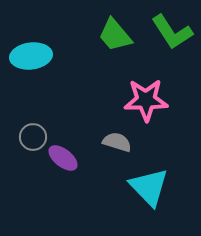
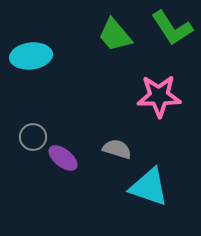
green L-shape: moved 4 px up
pink star: moved 13 px right, 4 px up
gray semicircle: moved 7 px down
cyan triangle: rotated 27 degrees counterclockwise
